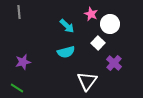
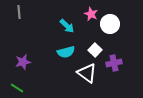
white square: moved 3 px left, 7 px down
purple cross: rotated 35 degrees clockwise
white triangle: moved 8 px up; rotated 30 degrees counterclockwise
